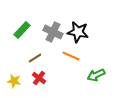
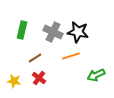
green rectangle: rotated 30 degrees counterclockwise
orange line: rotated 42 degrees counterclockwise
